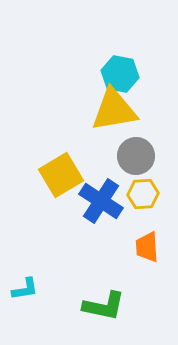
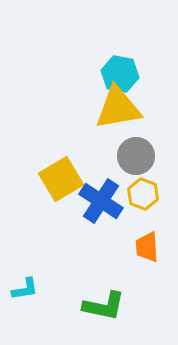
yellow triangle: moved 4 px right, 2 px up
yellow square: moved 4 px down
yellow hexagon: rotated 24 degrees clockwise
